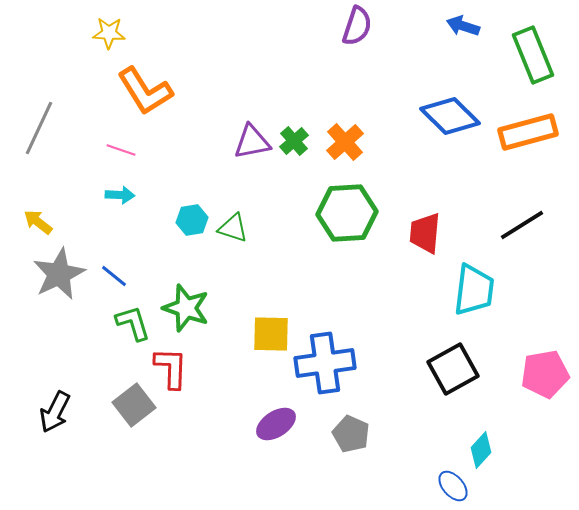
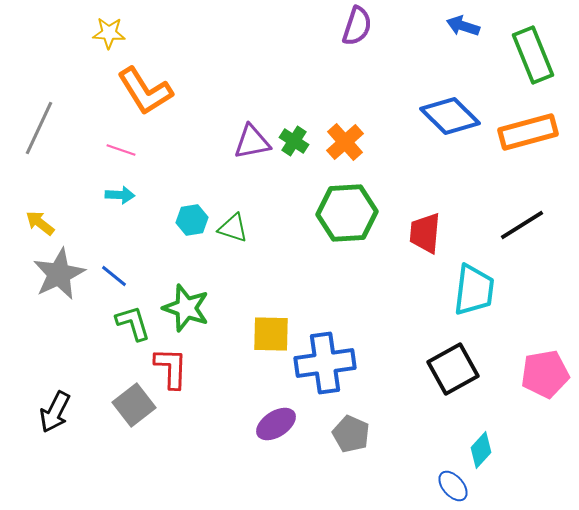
green cross: rotated 16 degrees counterclockwise
yellow arrow: moved 2 px right, 1 px down
